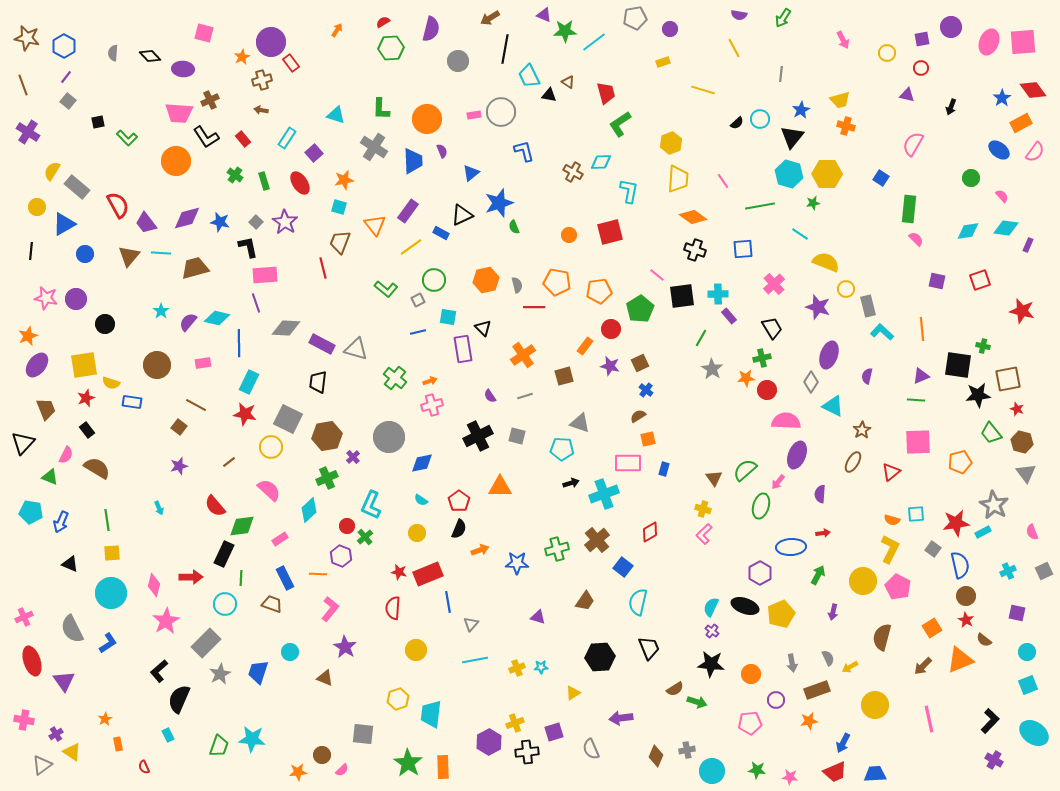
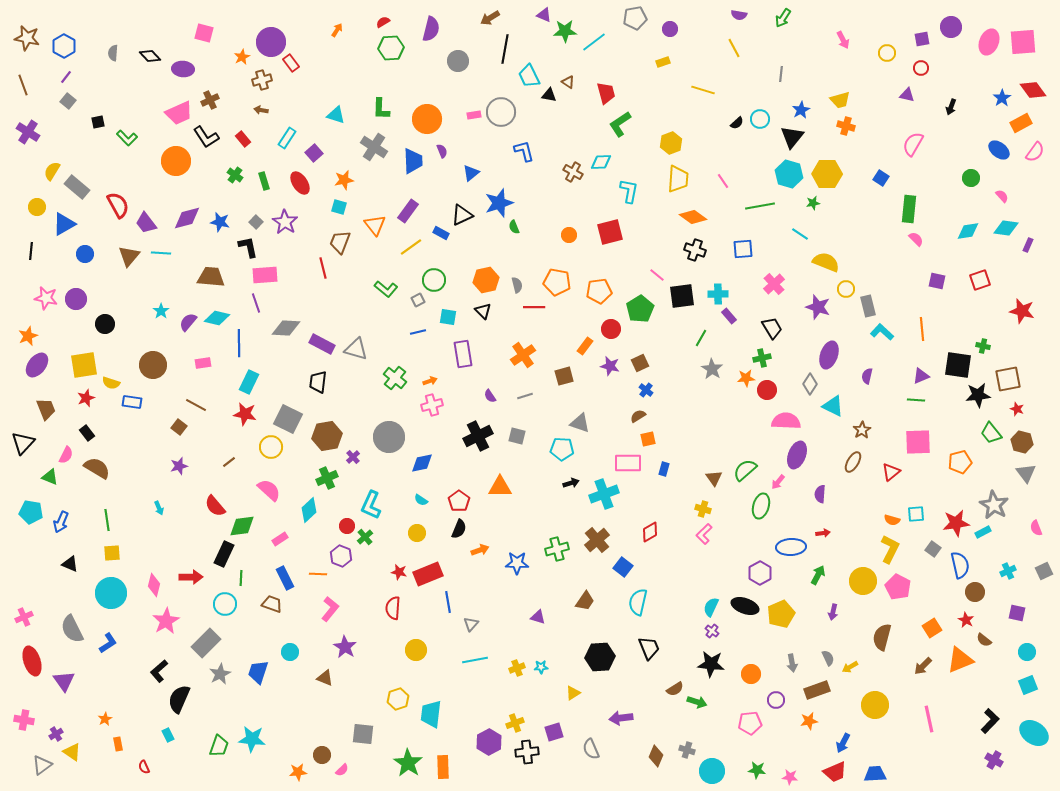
pink trapezoid at (179, 113): rotated 28 degrees counterclockwise
brown trapezoid at (195, 268): moved 16 px right, 9 px down; rotated 20 degrees clockwise
black triangle at (483, 328): moved 17 px up
purple rectangle at (463, 349): moved 5 px down
brown circle at (157, 365): moved 4 px left
gray diamond at (811, 382): moved 1 px left, 2 px down
black rectangle at (87, 430): moved 3 px down
pink semicircle at (1032, 532): moved 4 px right, 4 px up
brown circle at (966, 596): moved 9 px right, 4 px up
gray cross at (687, 750): rotated 28 degrees clockwise
